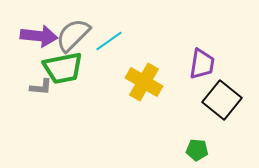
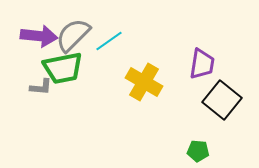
green pentagon: moved 1 px right, 1 px down
